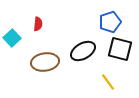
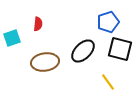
blue pentagon: moved 2 px left
cyan square: rotated 24 degrees clockwise
black ellipse: rotated 15 degrees counterclockwise
